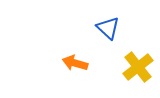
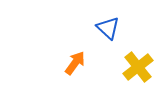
orange arrow: rotated 110 degrees clockwise
